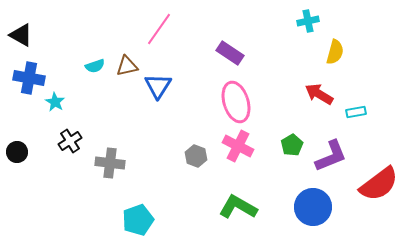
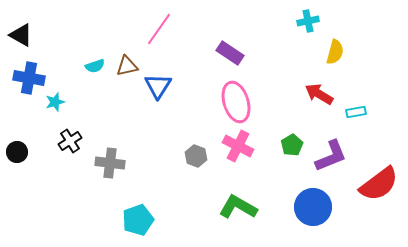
cyan star: rotated 24 degrees clockwise
